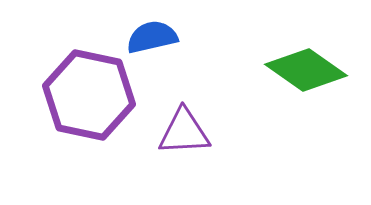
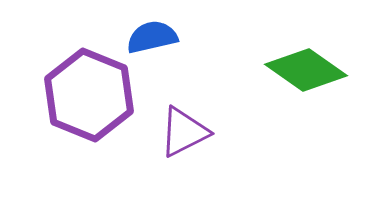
purple hexagon: rotated 10 degrees clockwise
purple triangle: rotated 24 degrees counterclockwise
